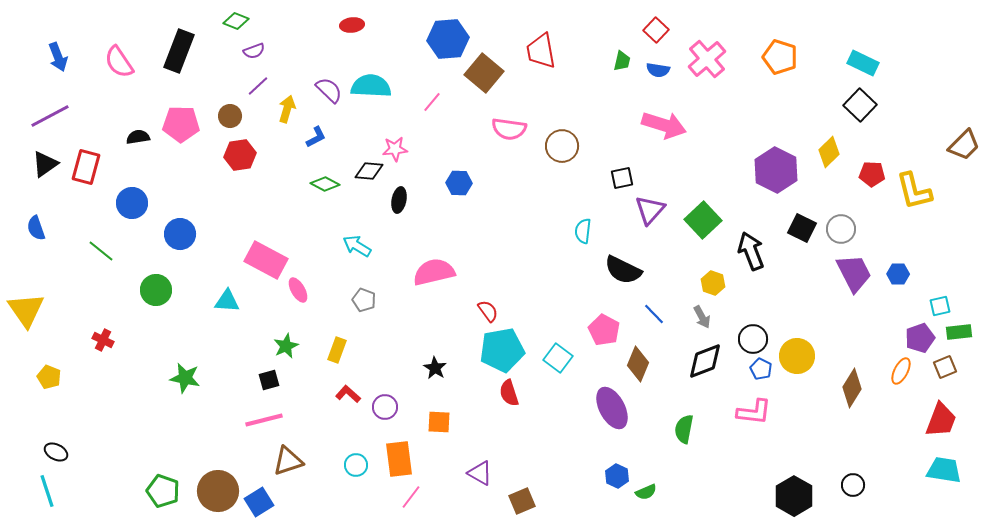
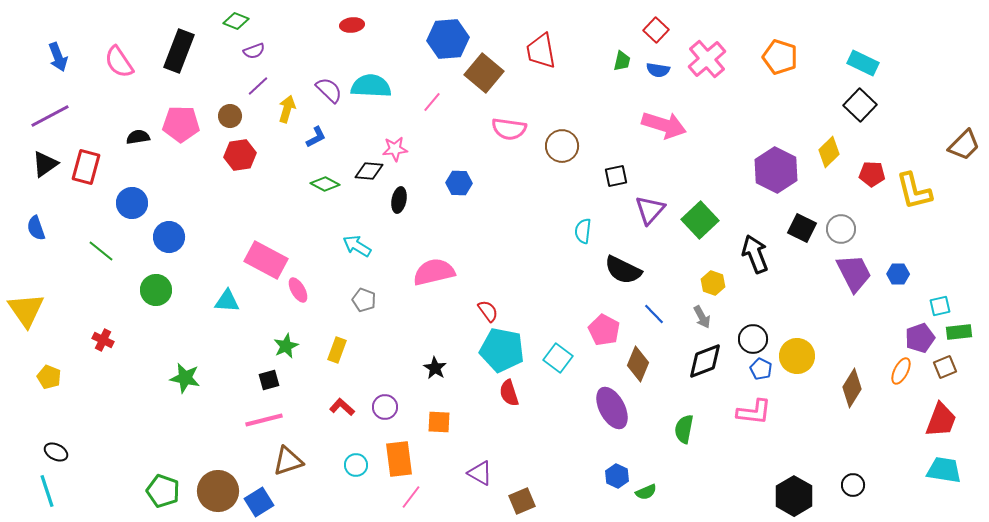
black square at (622, 178): moved 6 px left, 2 px up
green square at (703, 220): moved 3 px left
blue circle at (180, 234): moved 11 px left, 3 px down
black arrow at (751, 251): moved 4 px right, 3 px down
cyan pentagon at (502, 350): rotated 21 degrees clockwise
red L-shape at (348, 394): moved 6 px left, 13 px down
